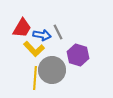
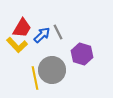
blue arrow: rotated 54 degrees counterclockwise
yellow L-shape: moved 17 px left, 4 px up
purple hexagon: moved 4 px right, 1 px up
yellow line: rotated 15 degrees counterclockwise
